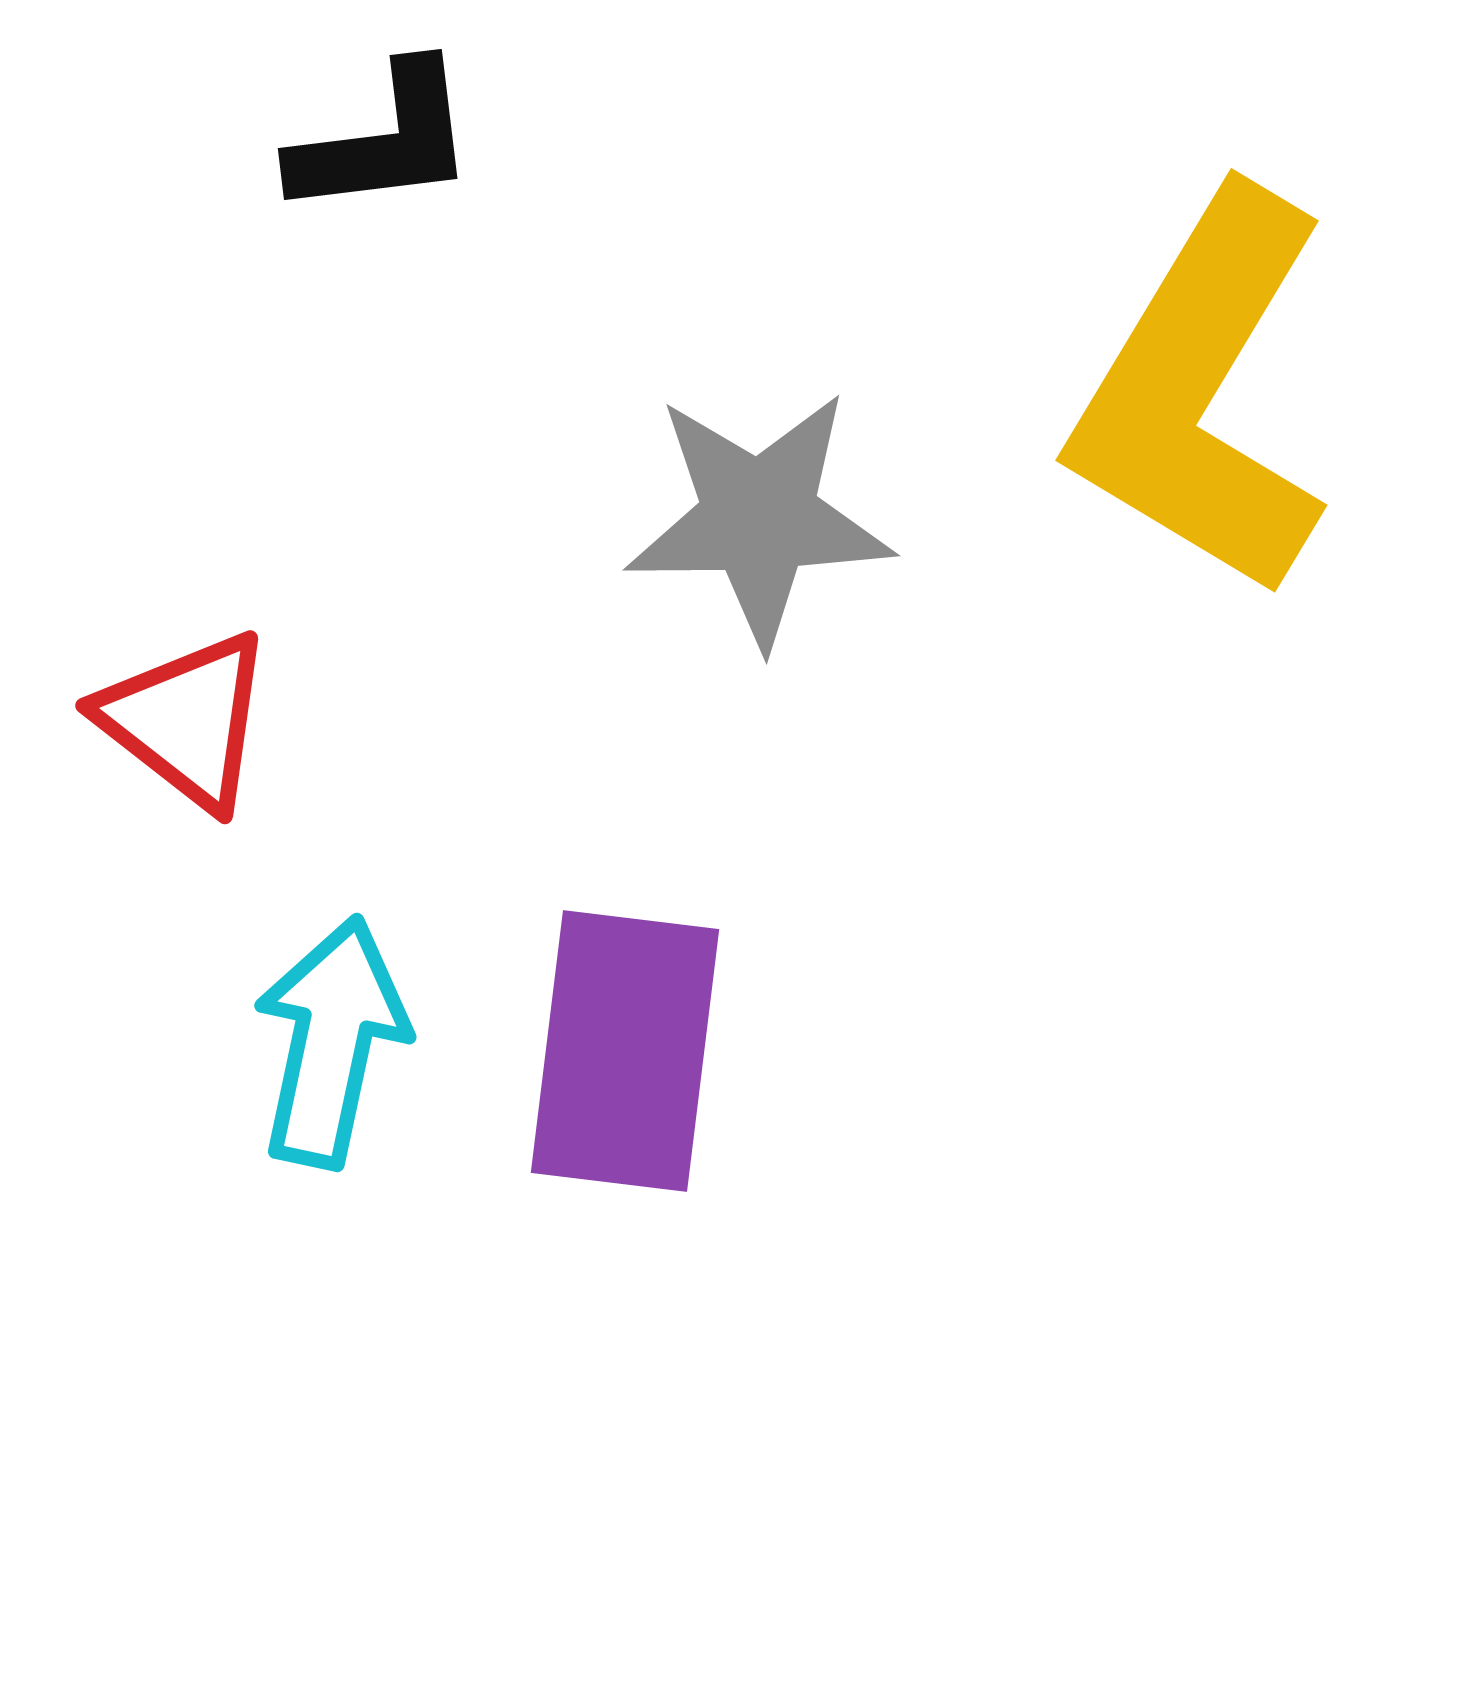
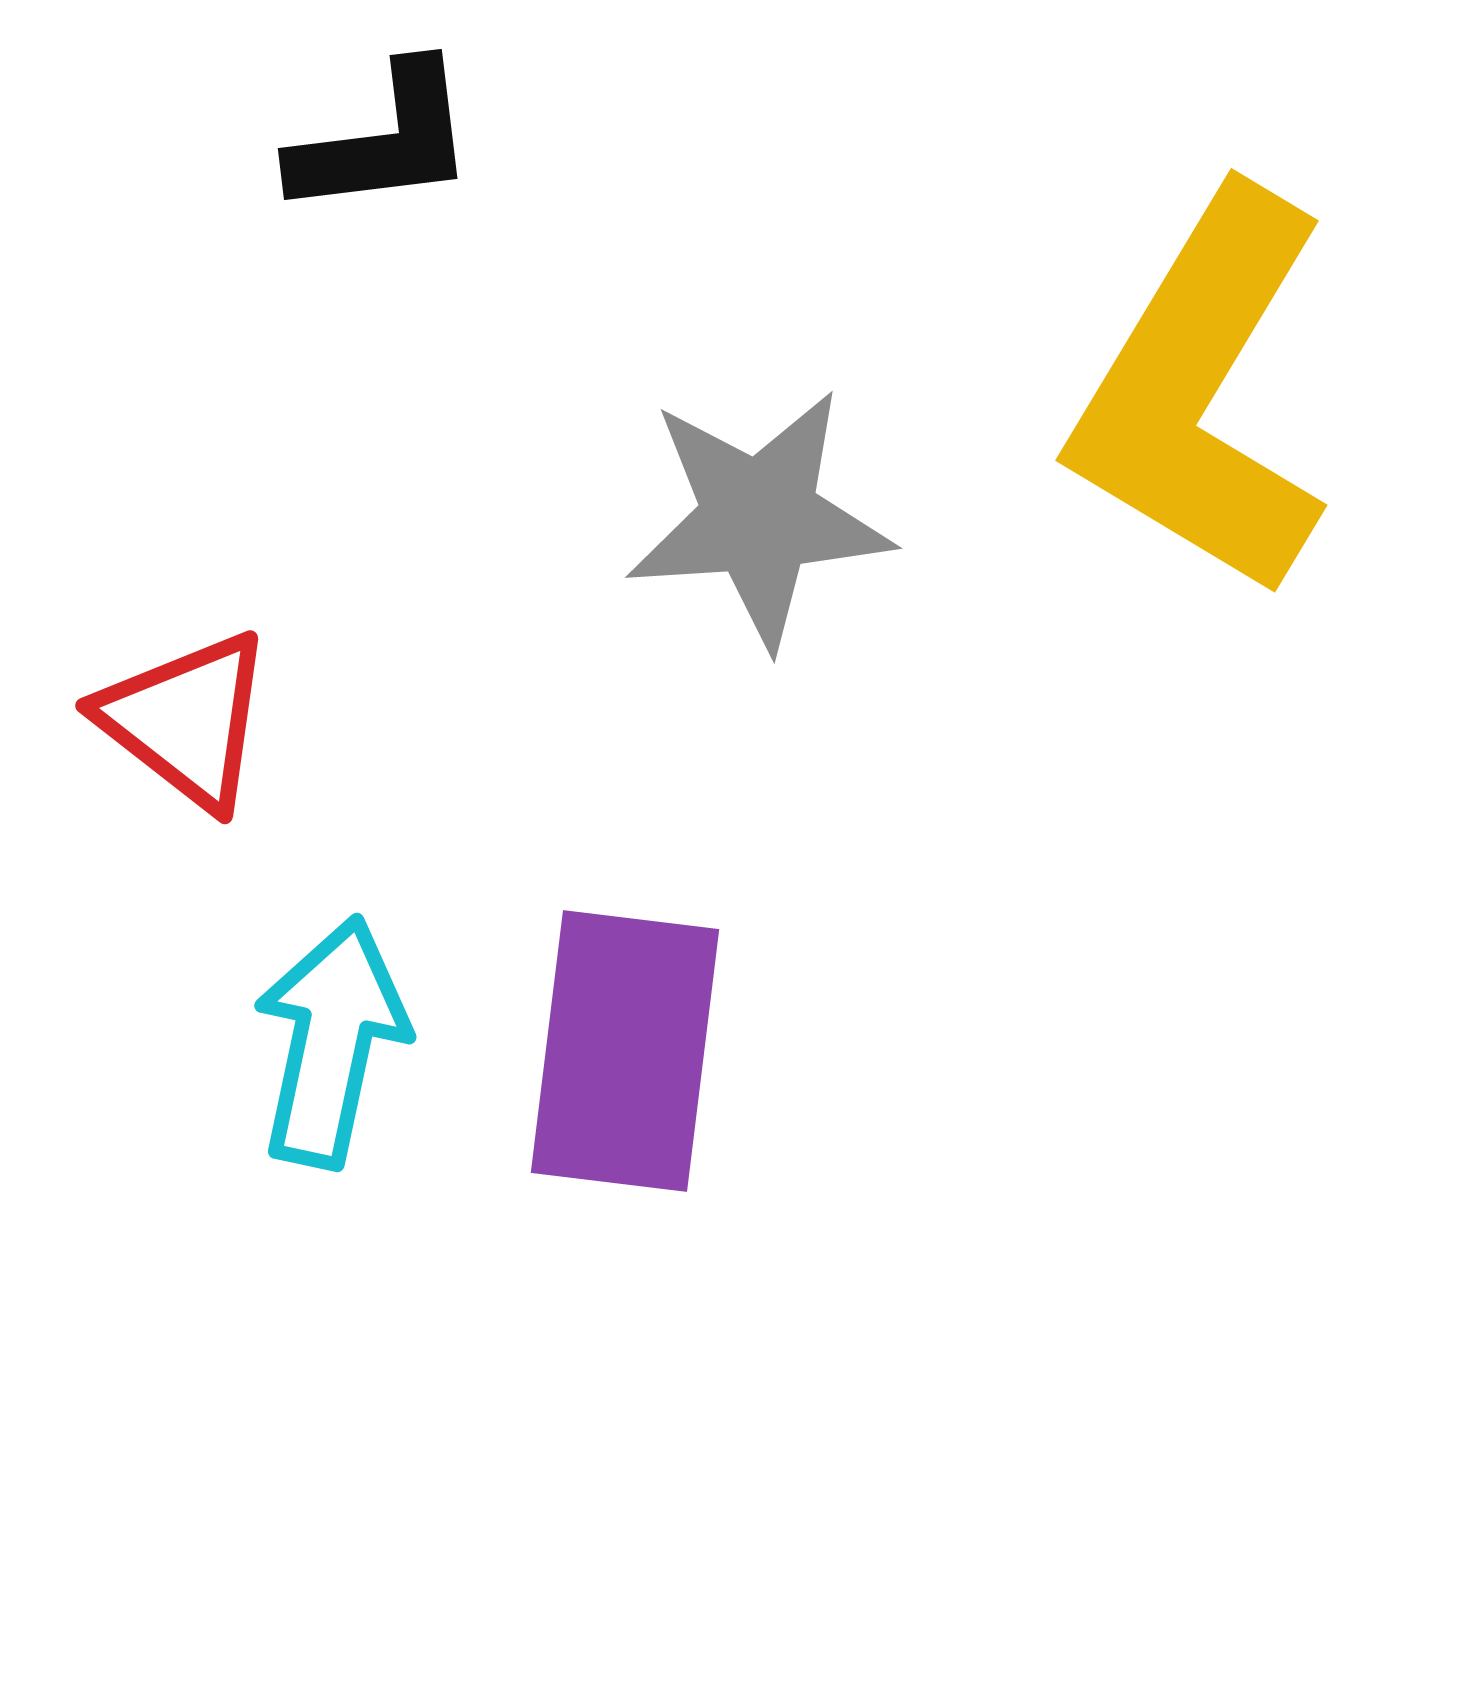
gray star: rotated 3 degrees counterclockwise
